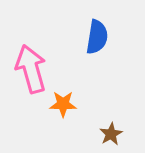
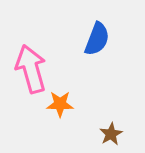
blue semicircle: moved 2 px down; rotated 12 degrees clockwise
orange star: moved 3 px left
